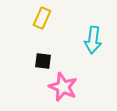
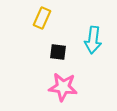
black square: moved 15 px right, 9 px up
pink star: rotated 16 degrees counterclockwise
